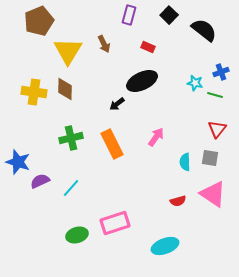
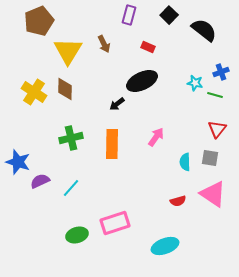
yellow cross: rotated 25 degrees clockwise
orange rectangle: rotated 28 degrees clockwise
